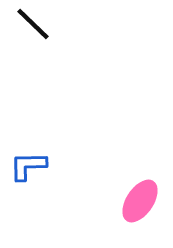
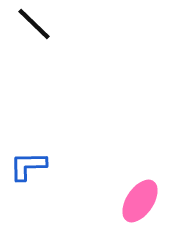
black line: moved 1 px right
